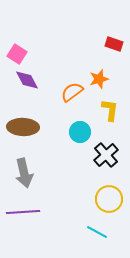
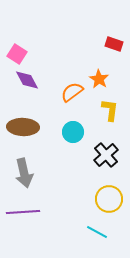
orange star: rotated 24 degrees counterclockwise
cyan circle: moved 7 px left
